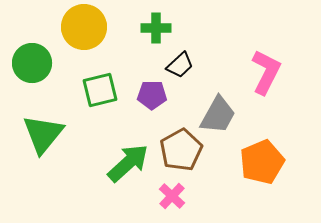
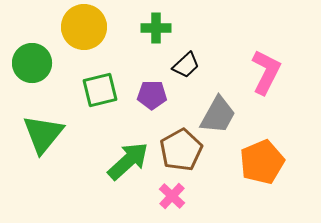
black trapezoid: moved 6 px right
green arrow: moved 2 px up
